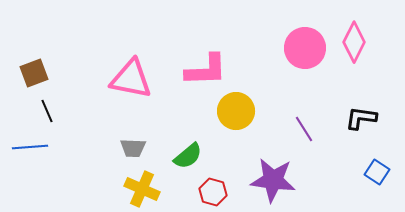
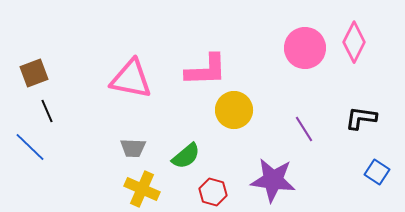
yellow circle: moved 2 px left, 1 px up
blue line: rotated 48 degrees clockwise
green semicircle: moved 2 px left
